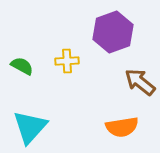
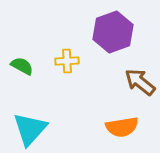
cyan triangle: moved 2 px down
